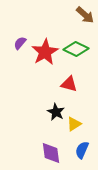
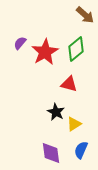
green diamond: rotated 65 degrees counterclockwise
blue semicircle: moved 1 px left
